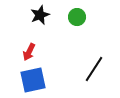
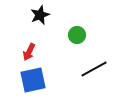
green circle: moved 18 px down
black line: rotated 28 degrees clockwise
